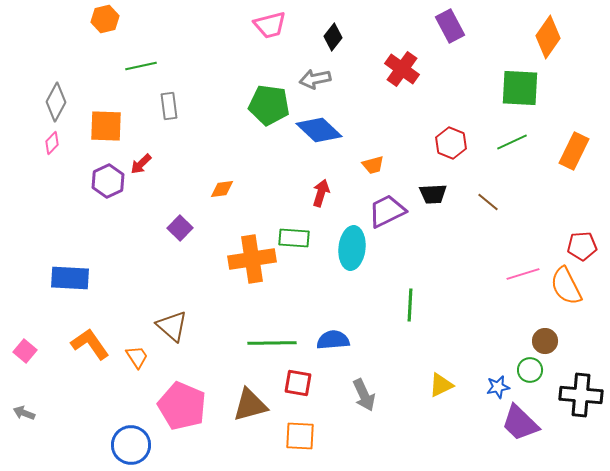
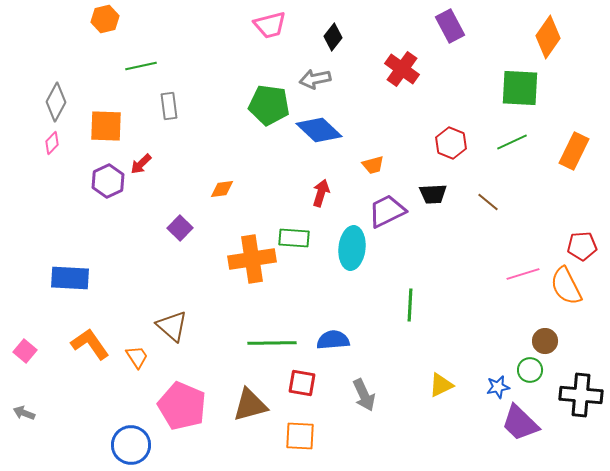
red square at (298, 383): moved 4 px right
